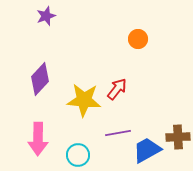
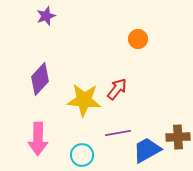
cyan circle: moved 4 px right
